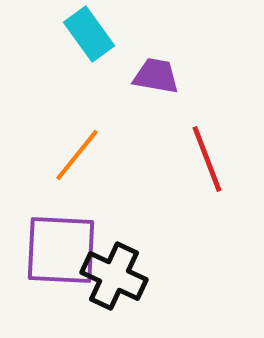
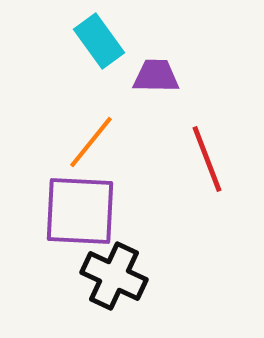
cyan rectangle: moved 10 px right, 7 px down
purple trapezoid: rotated 9 degrees counterclockwise
orange line: moved 14 px right, 13 px up
purple square: moved 19 px right, 39 px up
